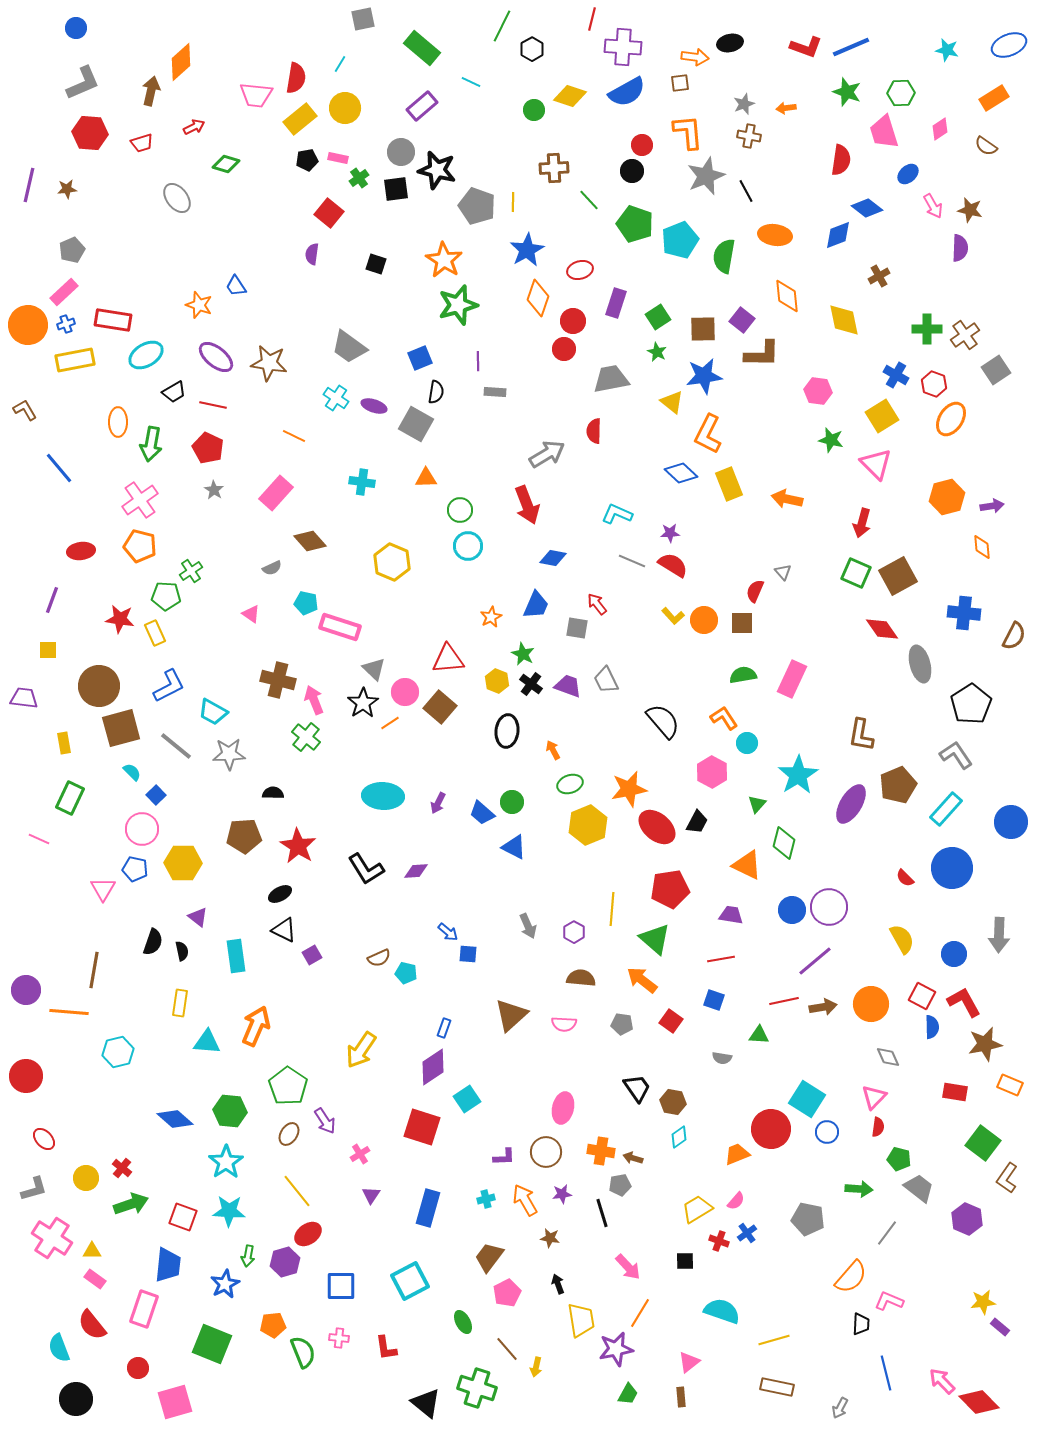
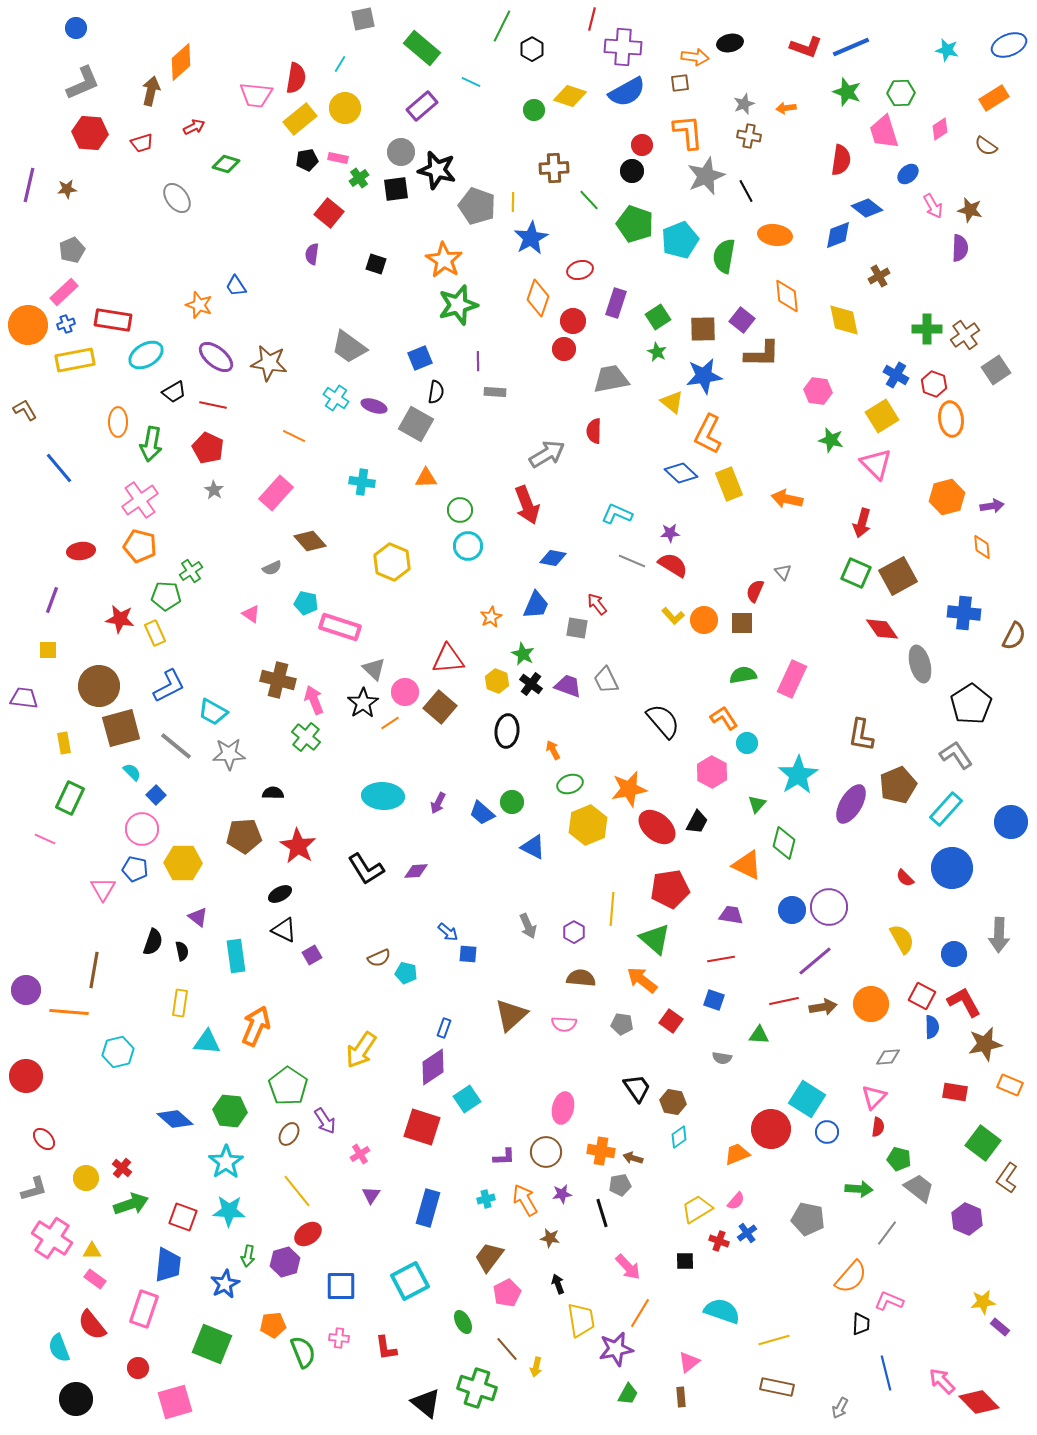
blue star at (527, 250): moved 4 px right, 12 px up
orange ellipse at (951, 419): rotated 40 degrees counterclockwise
pink line at (39, 839): moved 6 px right
blue triangle at (514, 847): moved 19 px right
gray diamond at (888, 1057): rotated 70 degrees counterclockwise
